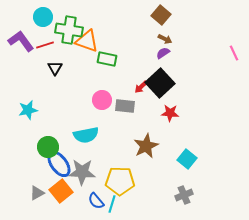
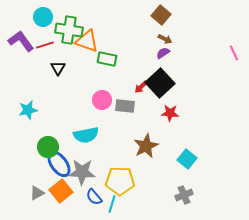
black triangle: moved 3 px right
blue semicircle: moved 2 px left, 4 px up
